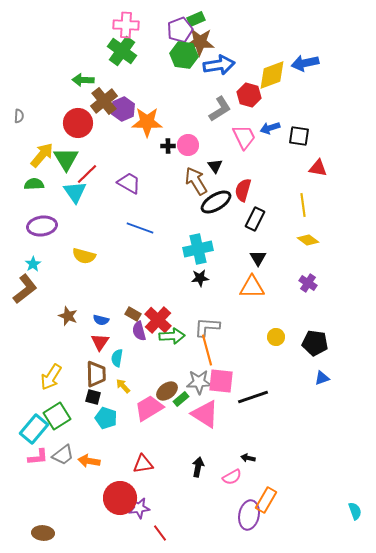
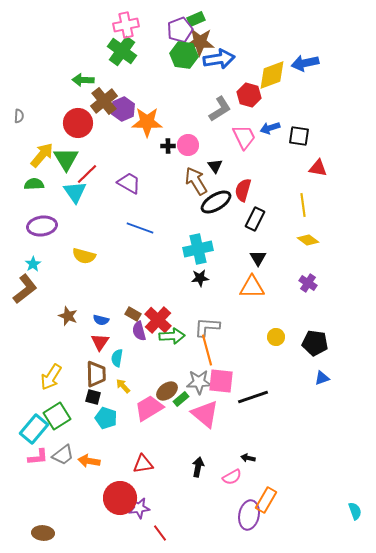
pink cross at (126, 25): rotated 15 degrees counterclockwise
blue arrow at (219, 65): moved 6 px up
pink triangle at (205, 414): rotated 8 degrees clockwise
